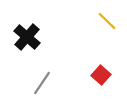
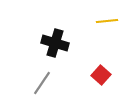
yellow line: rotated 50 degrees counterclockwise
black cross: moved 28 px right, 6 px down; rotated 24 degrees counterclockwise
